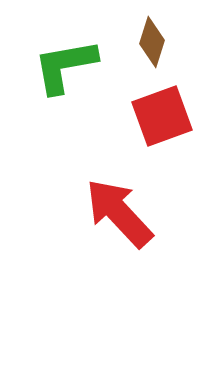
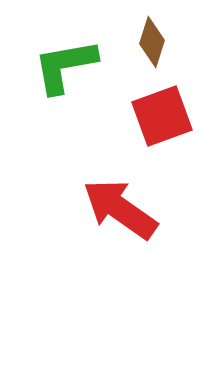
red arrow: moved 1 px right, 4 px up; rotated 12 degrees counterclockwise
